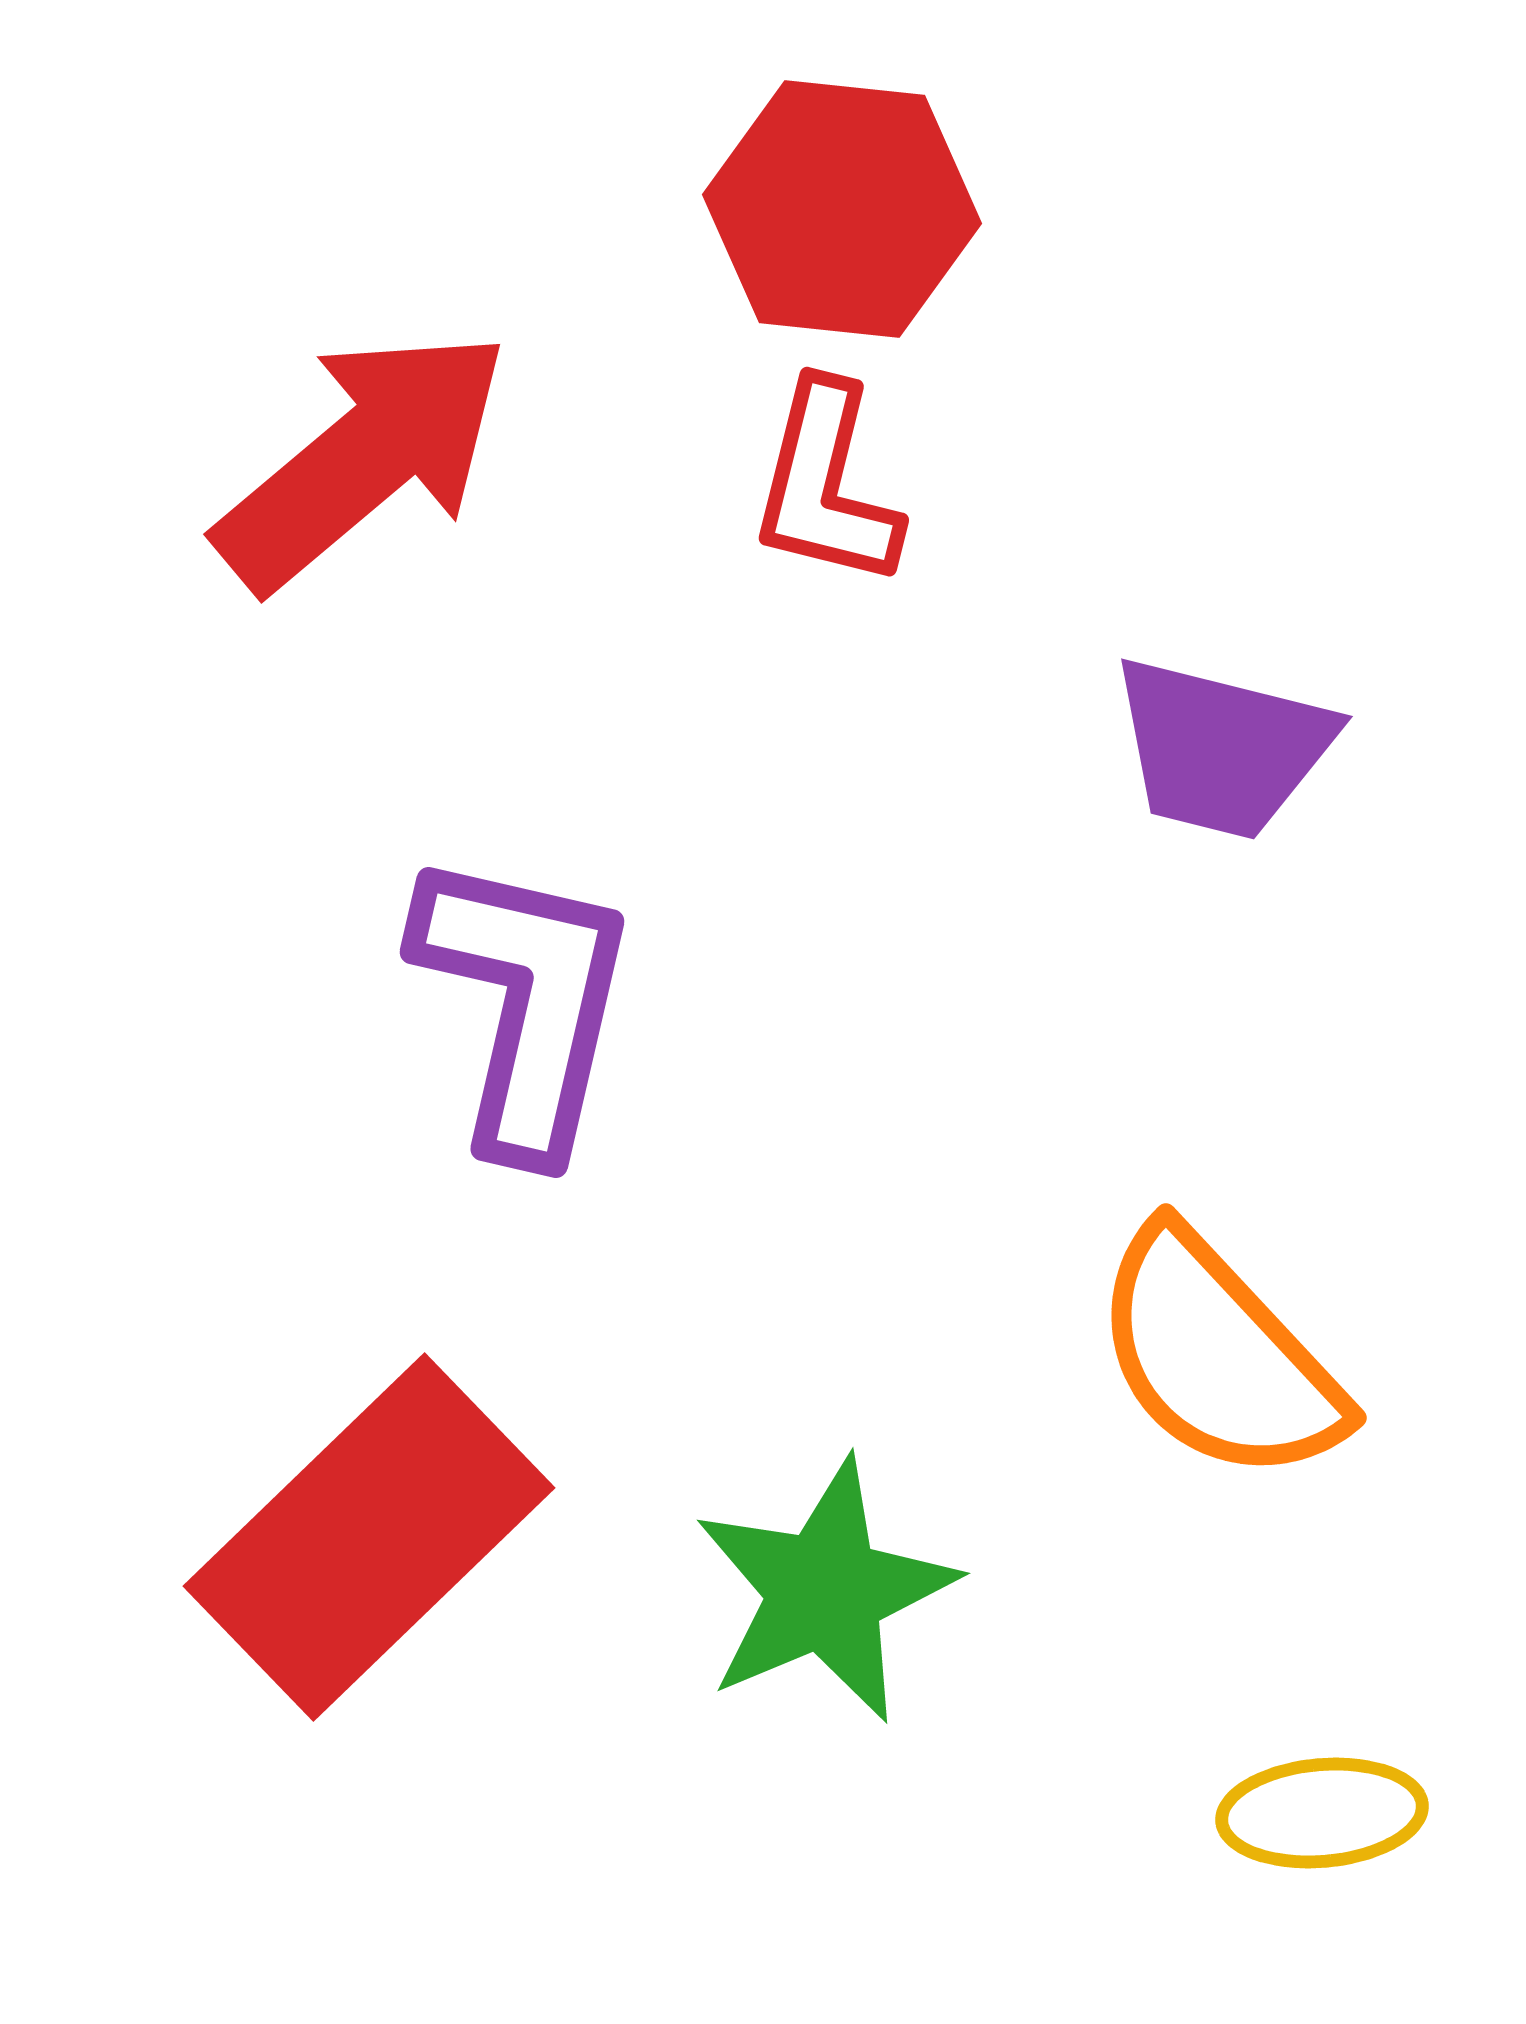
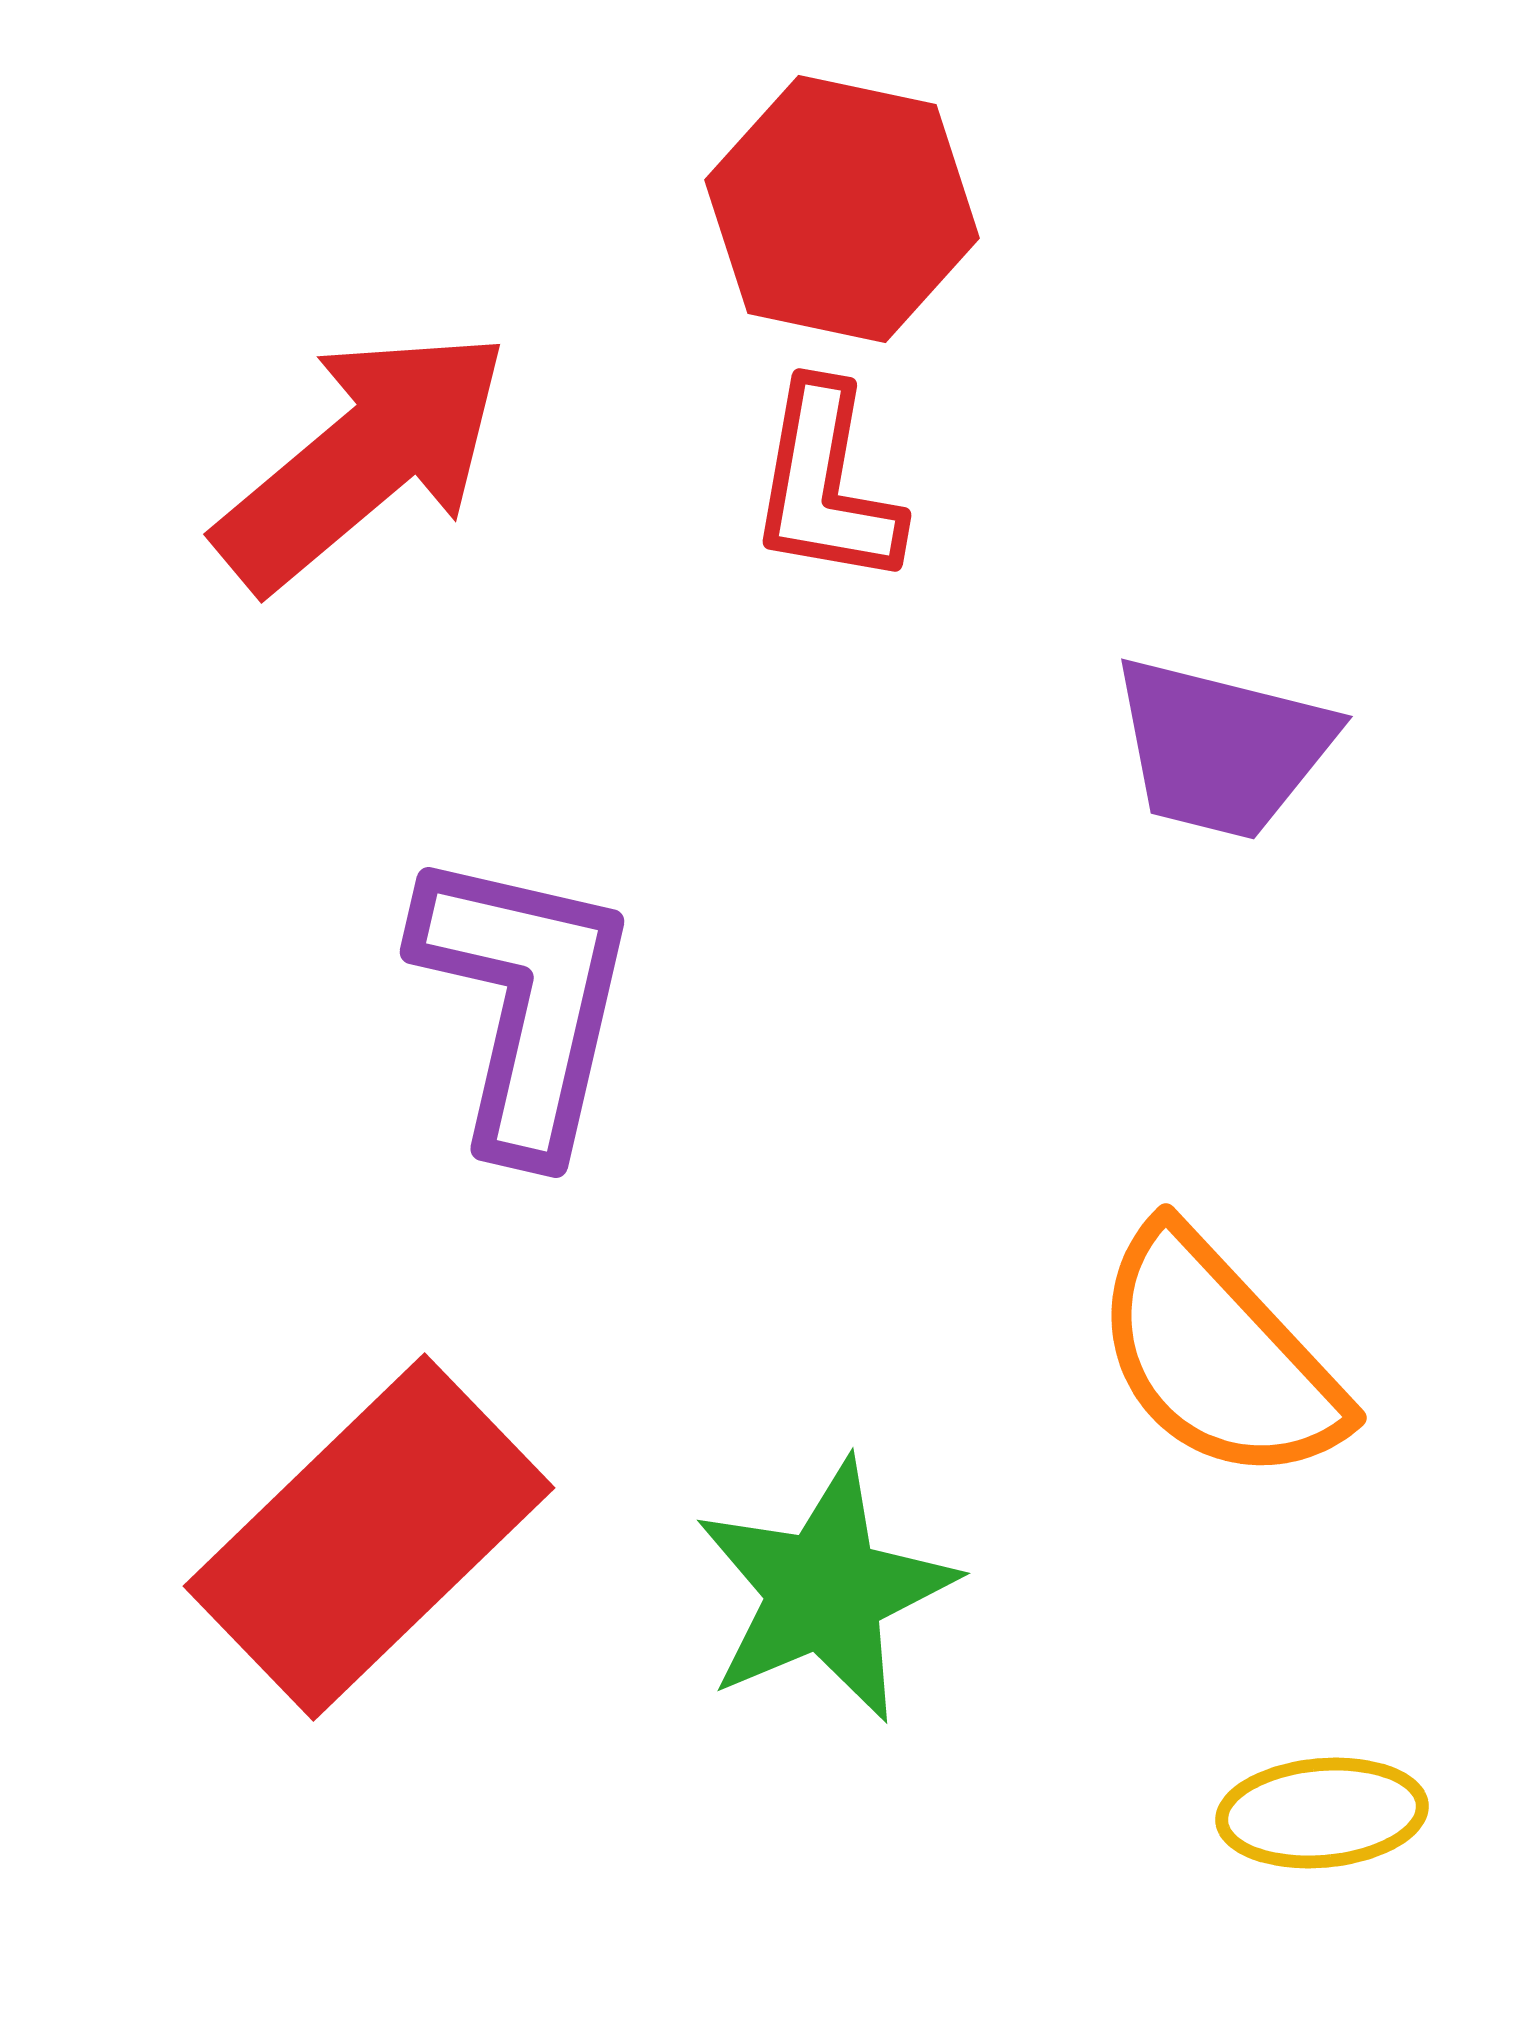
red hexagon: rotated 6 degrees clockwise
red L-shape: rotated 4 degrees counterclockwise
